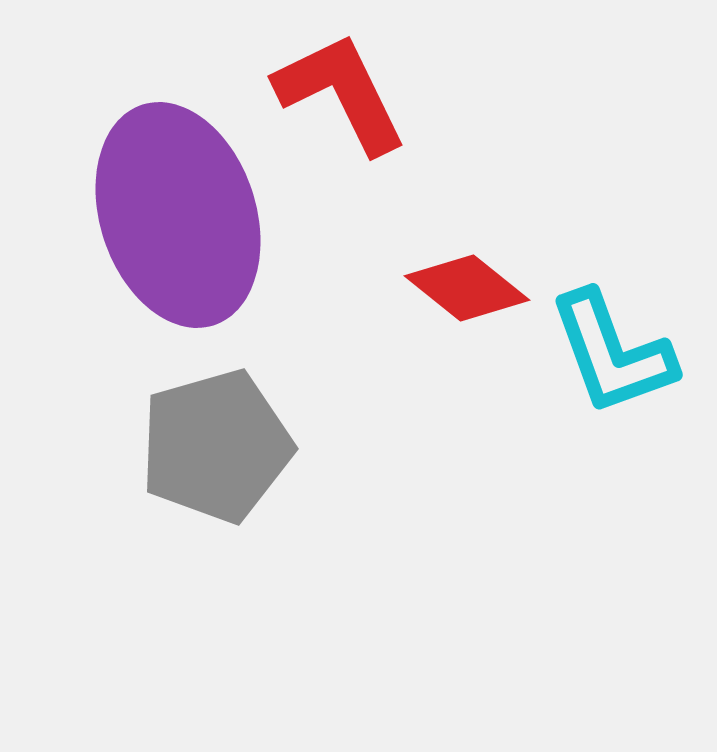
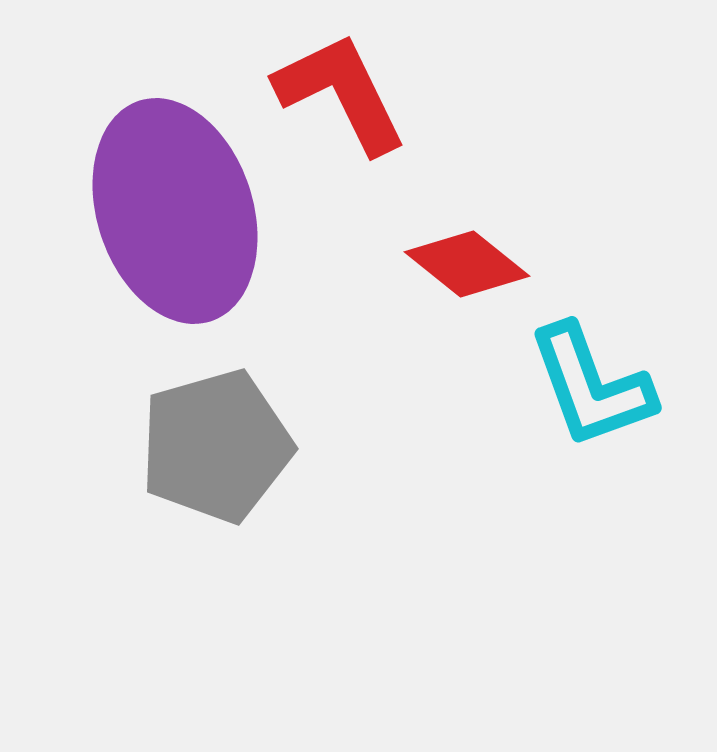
purple ellipse: moved 3 px left, 4 px up
red diamond: moved 24 px up
cyan L-shape: moved 21 px left, 33 px down
